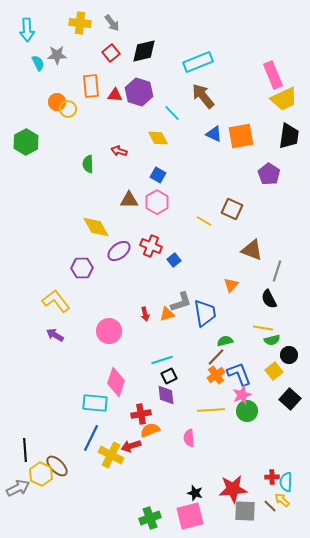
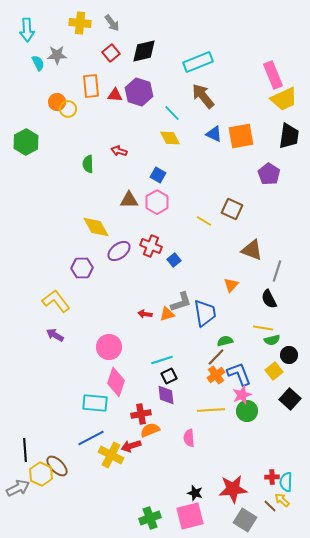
yellow diamond at (158, 138): moved 12 px right
red arrow at (145, 314): rotated 112 degrees clockwise
pink circle at (109, 331): moved 16 px down
blue line at (91, 438): rotated 36 degrees clockwise
gray square at (245, 511): moved 9 px down; rotated 30 degrees clockwise
